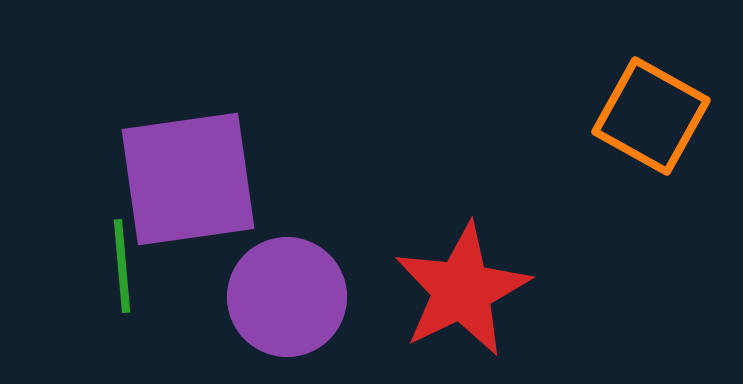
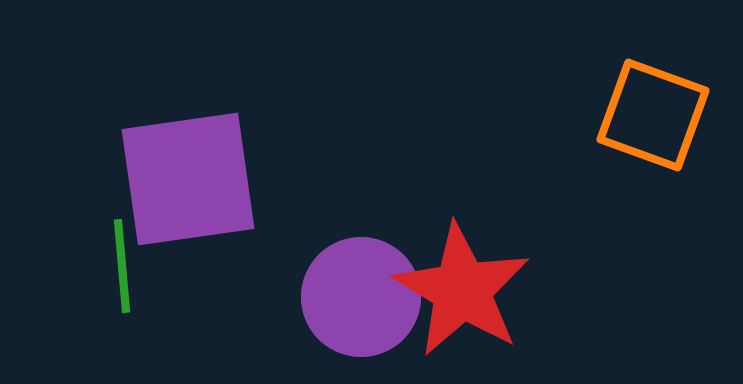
orange square: moved 2 px right, 1 px up; rotated 9 degrees counterclockwise
red star: rotated 15 degrees counterclockwise
purple circle: moved 74 px right
